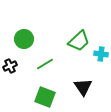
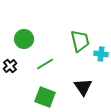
green trapezoid: moved 1 px right; rotated 60 degrees counterclockwise
black cross: rotated 16 degrees counterclockwise
